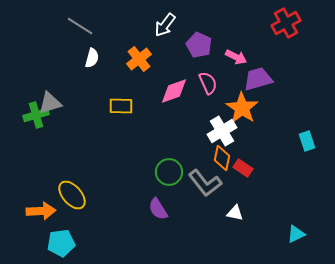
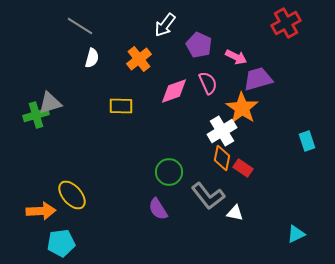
gray L-shape: moved 3 px right, 13 px down
